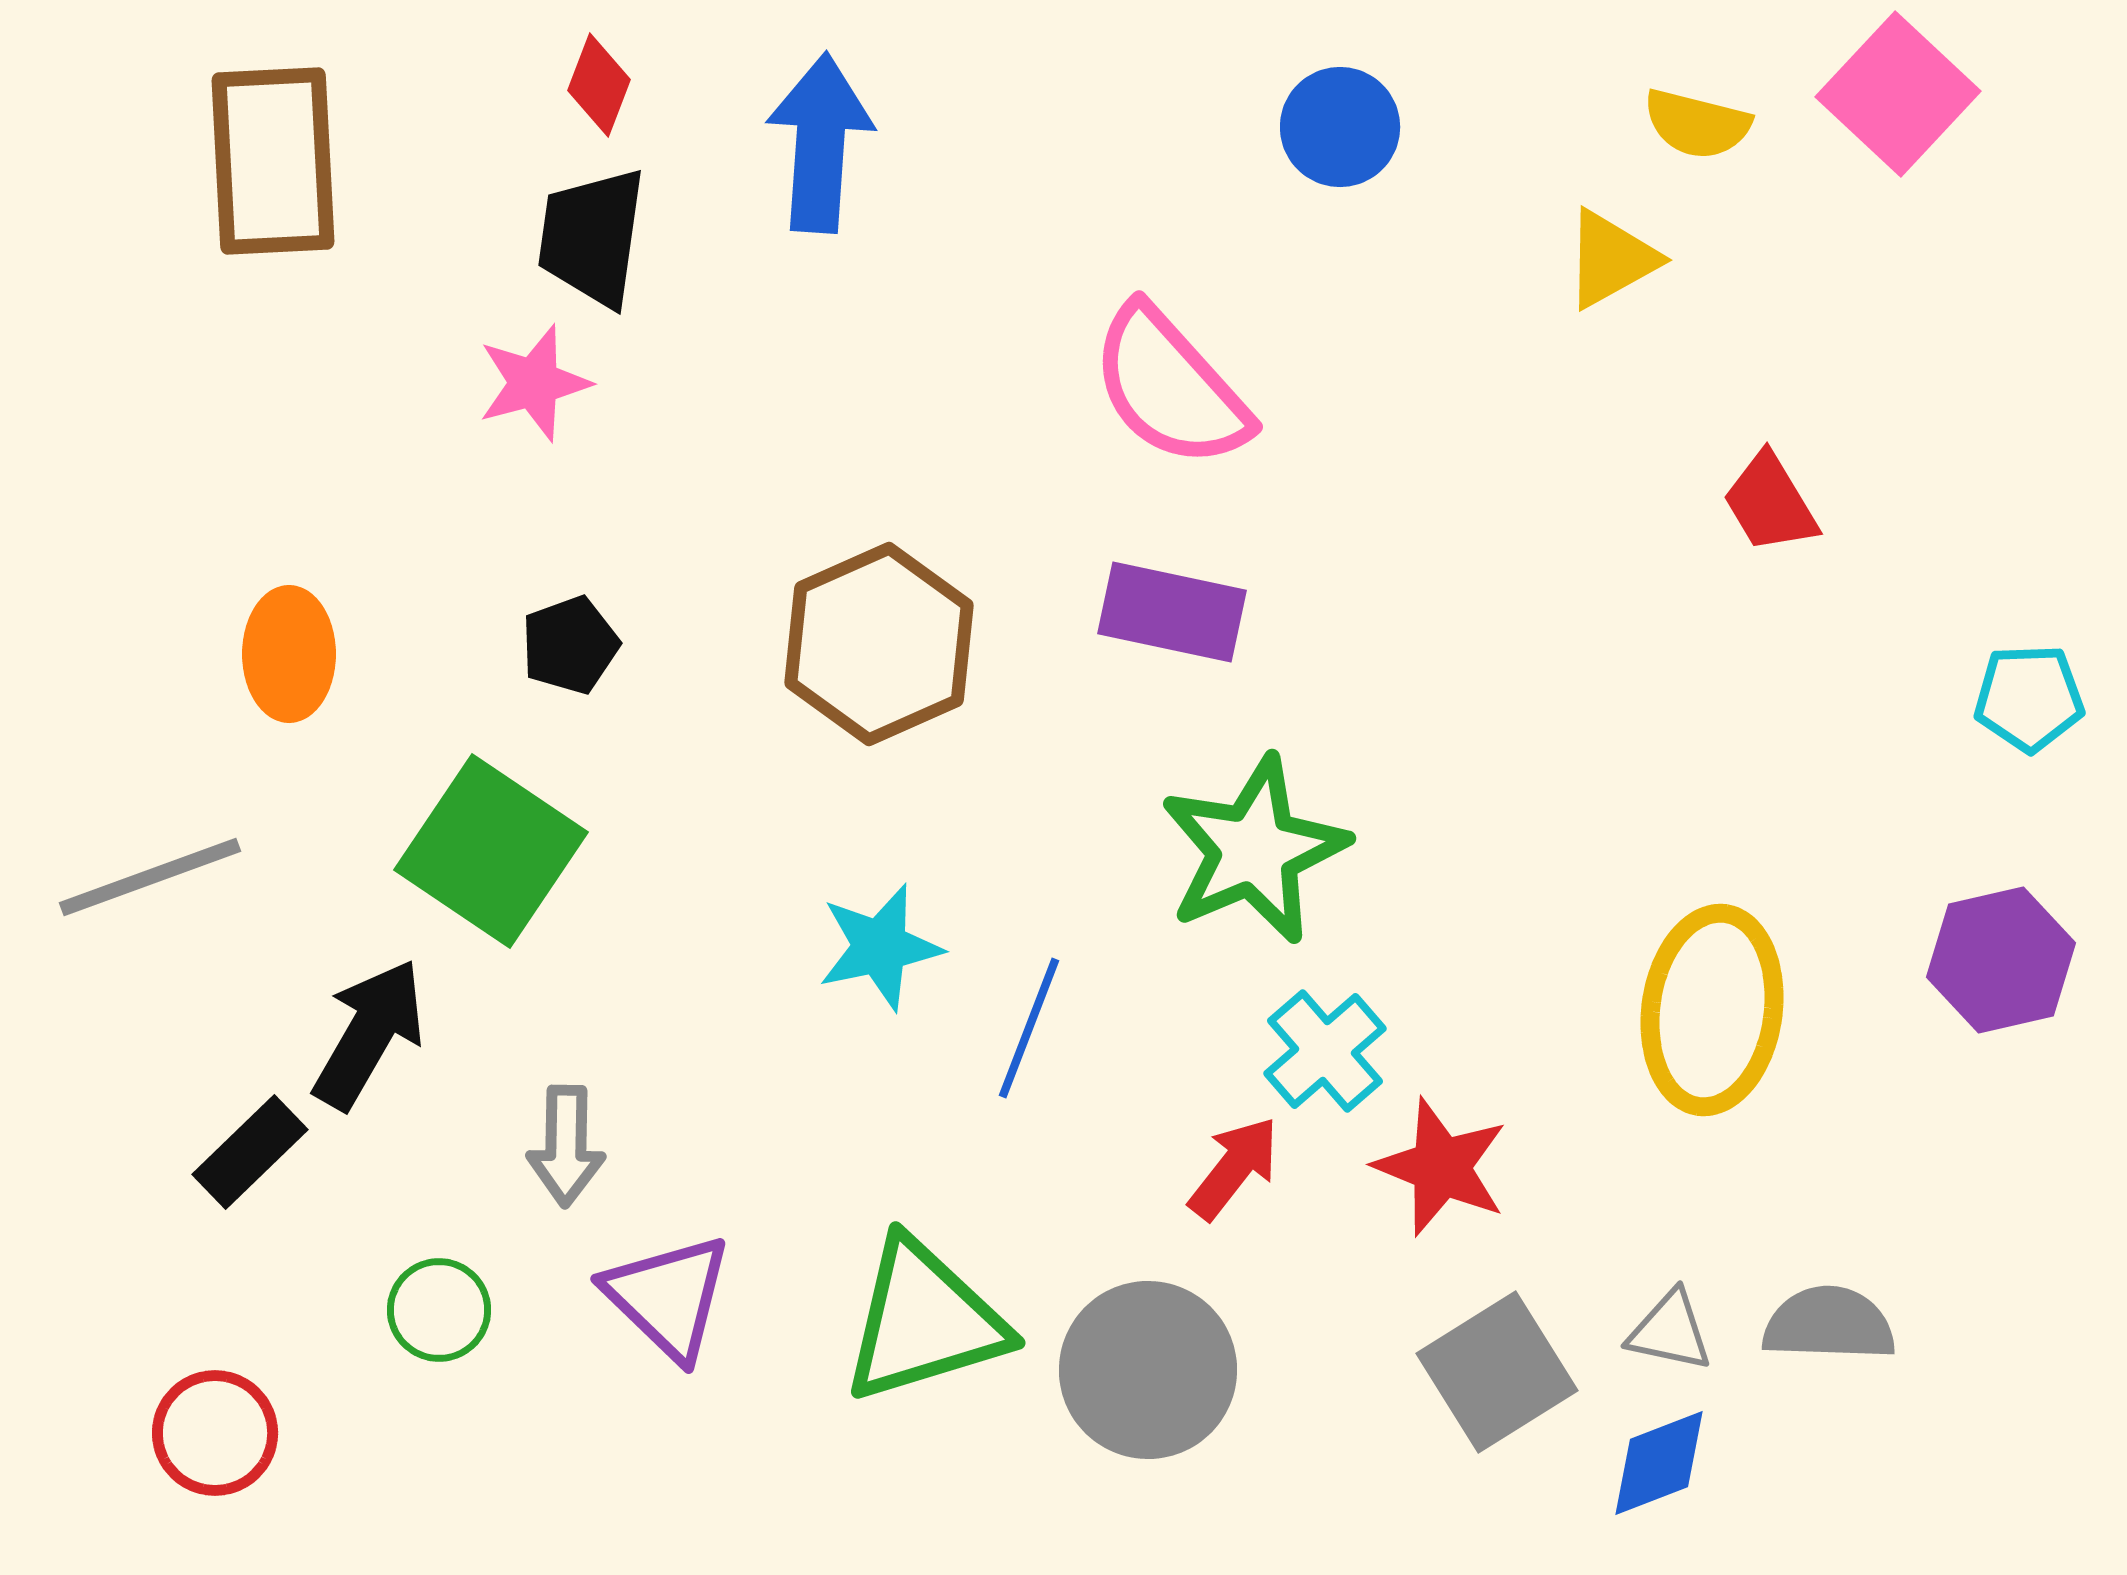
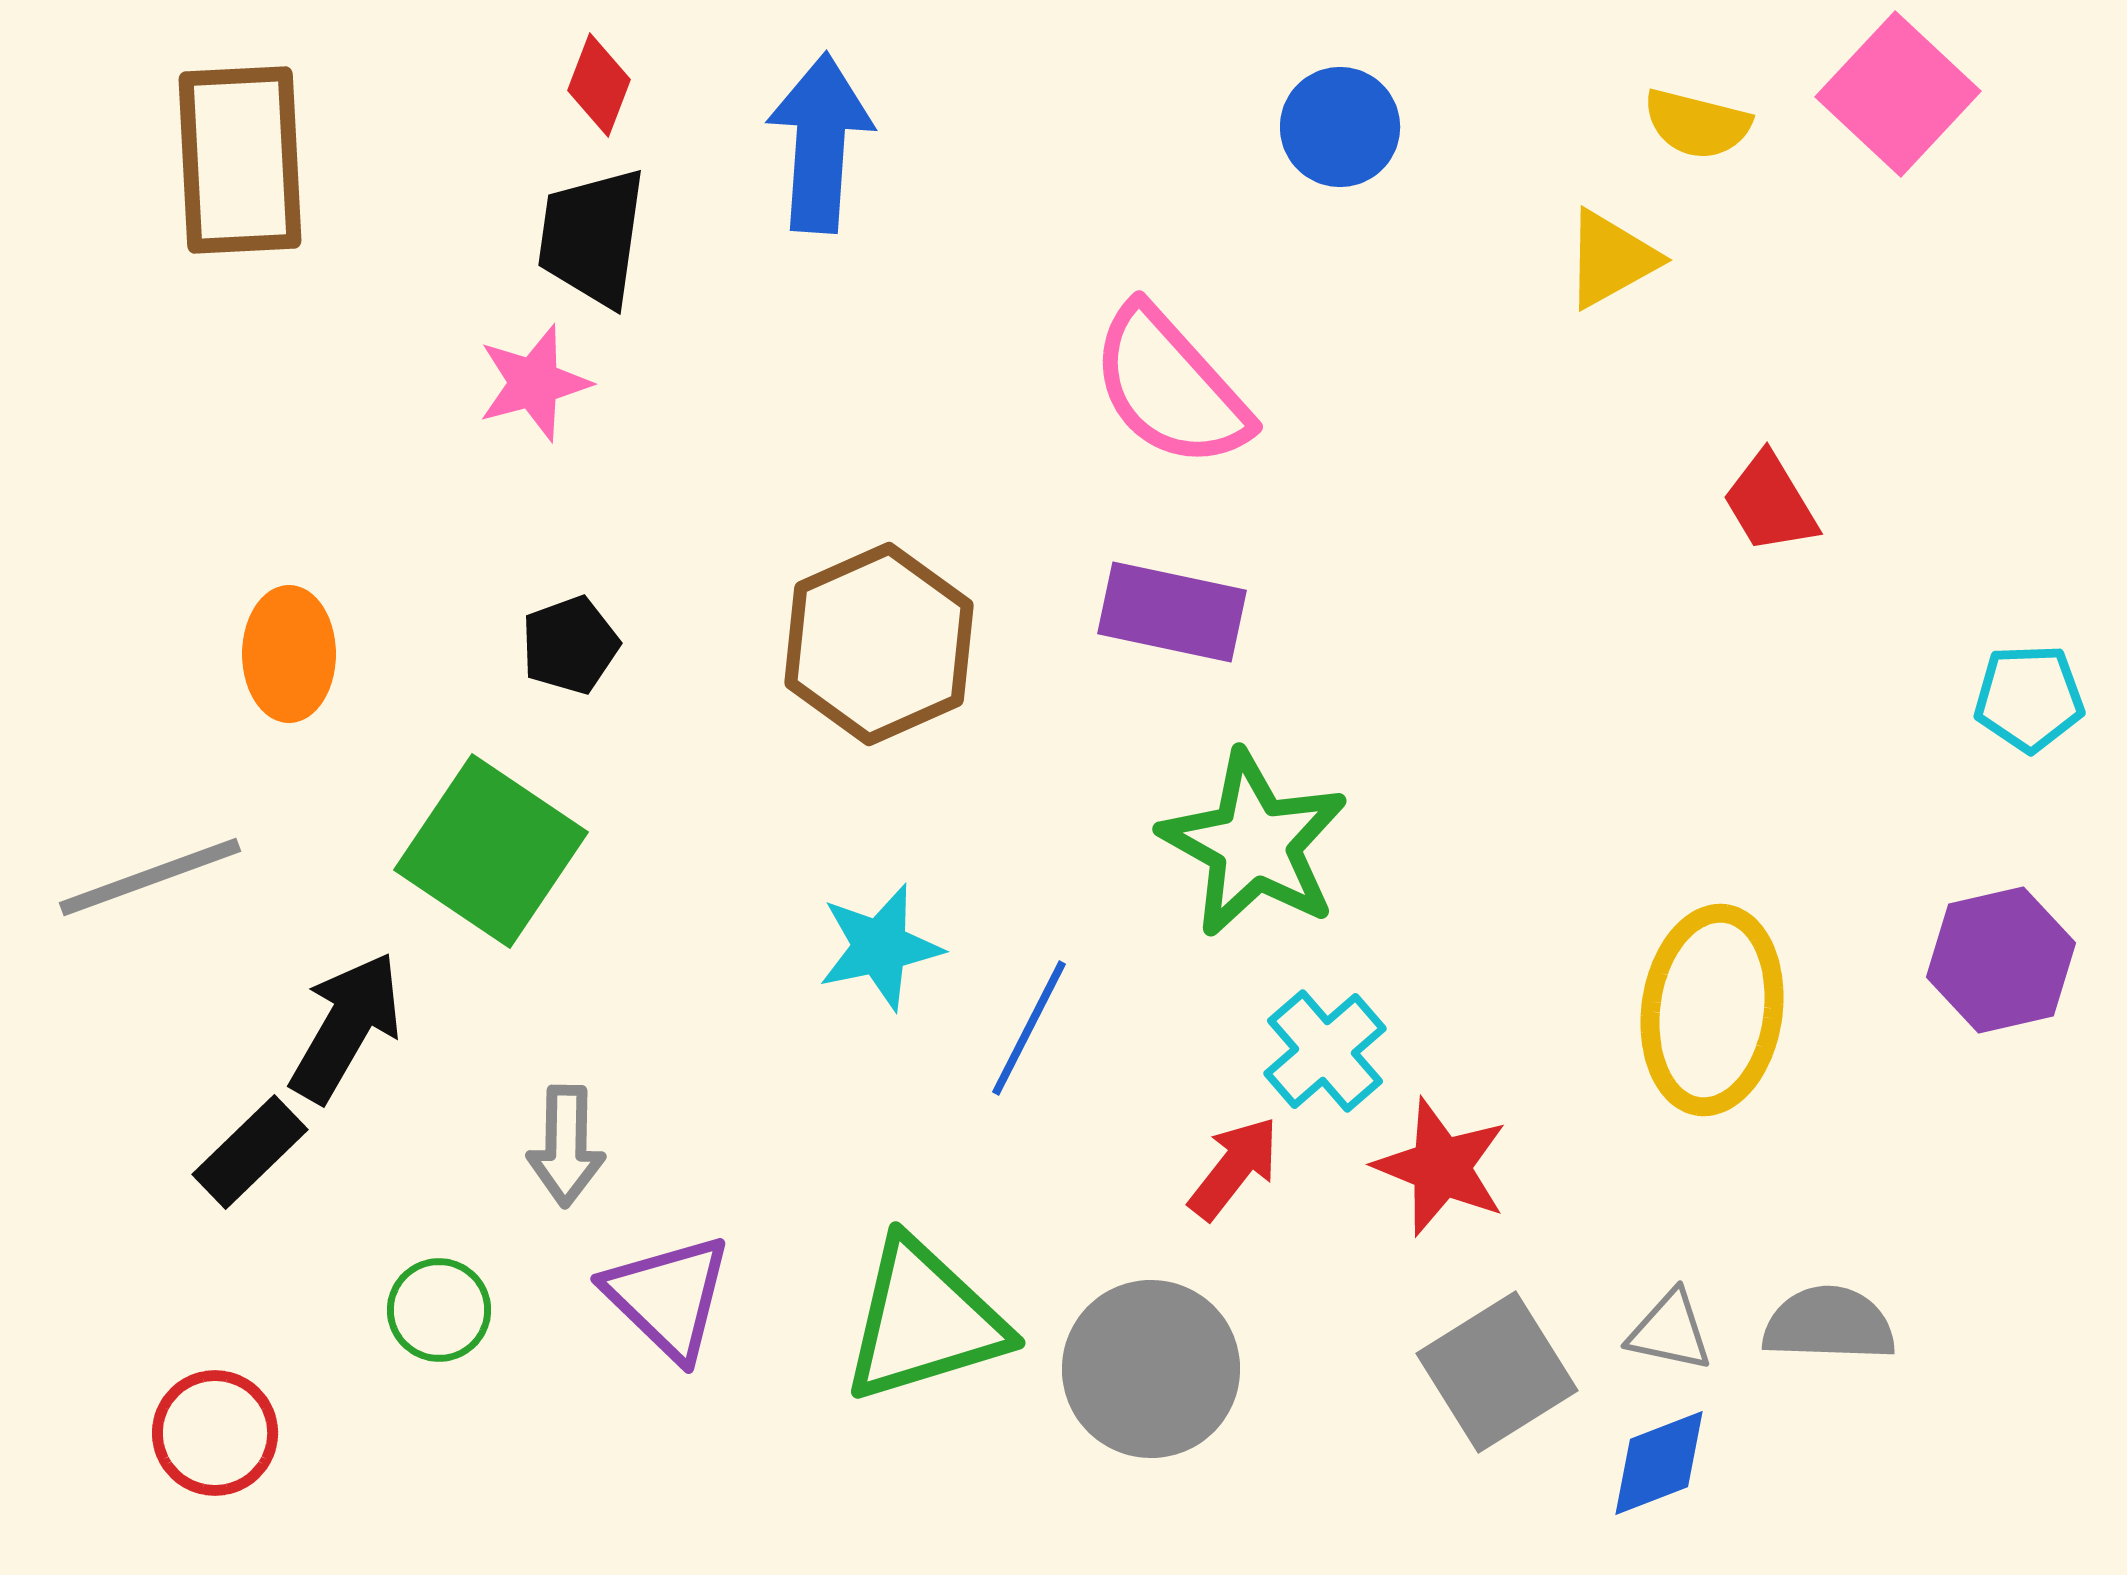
brown rectangle: moved 33 px left, 1 px up
green star: moved 6 px up; rotated 20 degrees counterclockwise
blue line: rotated 6 degrees clockwise
black arrow: moved 23 px left, 7 px up
gray circle: moved 3 px right, 1 px up
